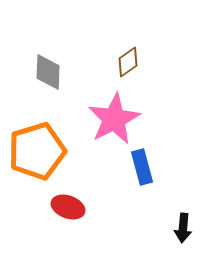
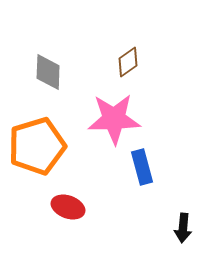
pink star: rotated 26 degrees clockwise
orange pentagon: moved 5 px up
